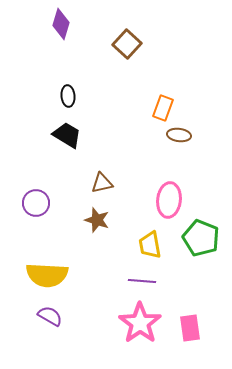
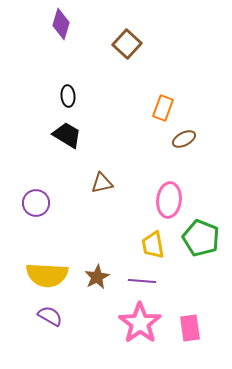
brown ellipse: moved 5 px right, 4 px down; rotated 35 degrees counterclockwise
brown star: moved 57 px down; rotated 25 degrees clockwise
yellow trapezoid: moved 3 px right
